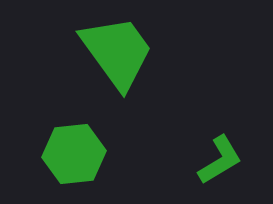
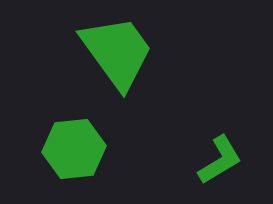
green hexagon: moved 5 px up
